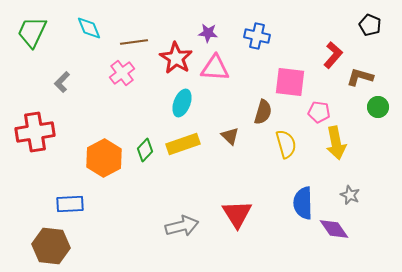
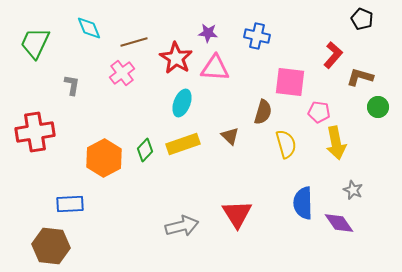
black pentagon: moved 8 px left, 6 px up
green trapezoid: moved 3 px right, 11 px down
brown line: rotated 8 degrees counterclockwise
gray L-shape: moved 10 px right, 3 px down; rotated 145 degrees clockwise
gray star: moved 3 px right, 5 px up
purple diamond: moved 5 px right, 6 px up
